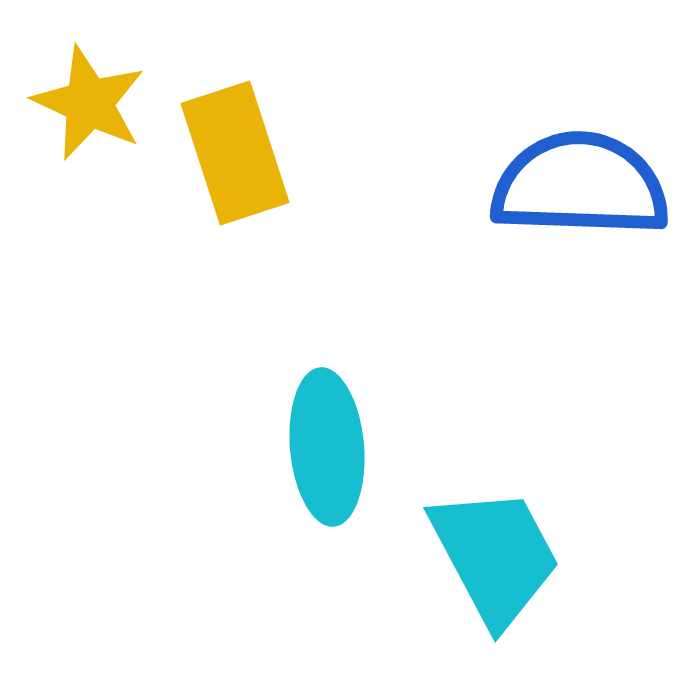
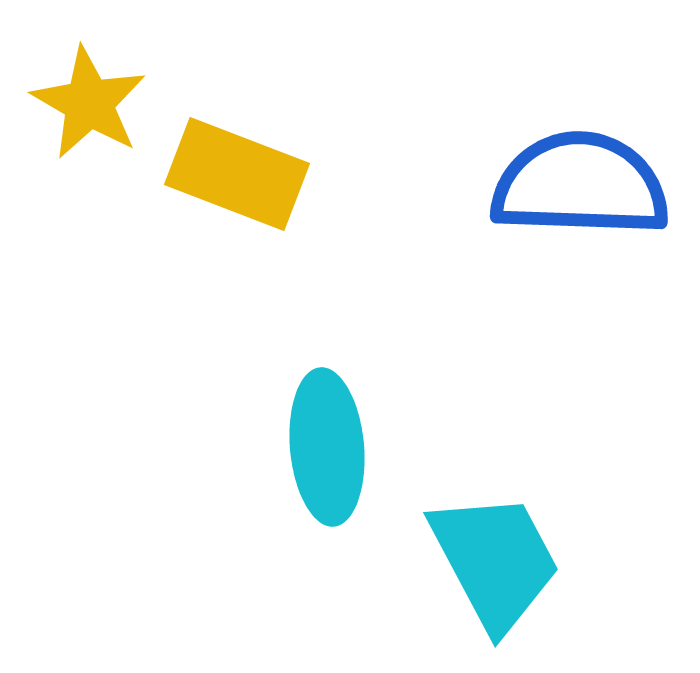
yellow star: rotated 5 degrees clockwise
yellow rectangle: moved 2 px right, 21 px down; rotated 51 degrees counterclockwise
cyan trapezoid: moved 5 px down
